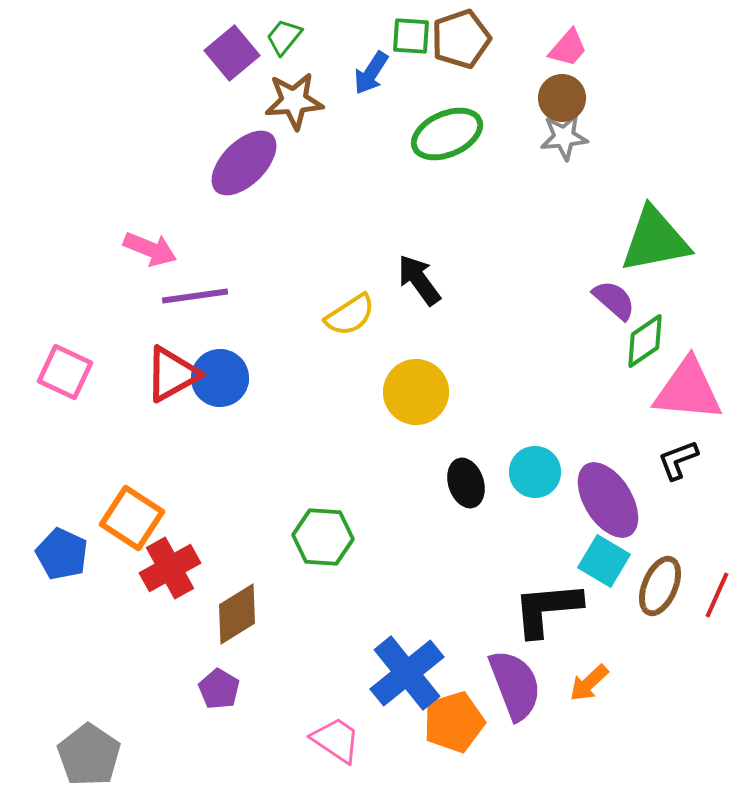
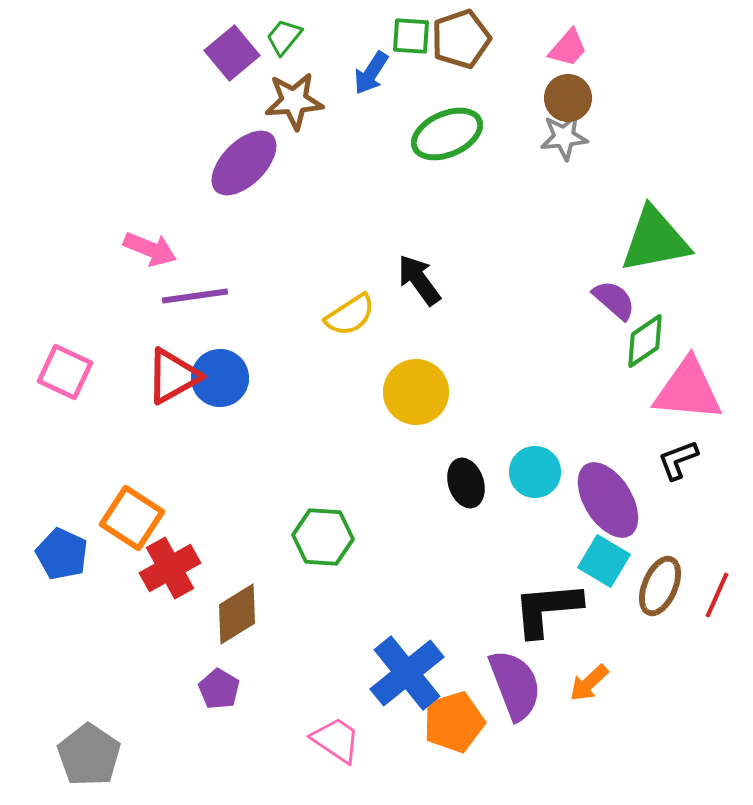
brown circle at (562, 98): moved 6 px right
red triangle at (172, 374): moved 1 px right, 2 px down
